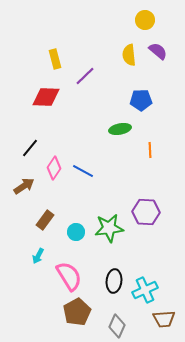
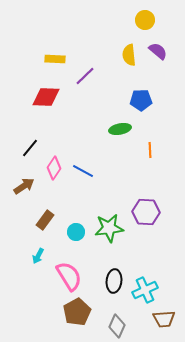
yellow rectangle: rotated 72 degrees counterclockwise
